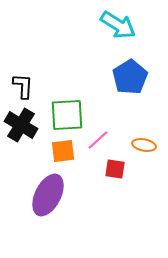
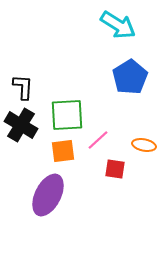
black L-shape: moved 1 px down
